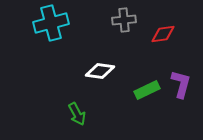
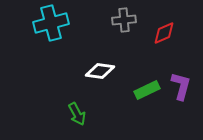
red diamond: moved 1 px right, 1 px up; rotated 15 degrees counterclockwise
purple L-shape: moved 2 px down
